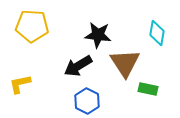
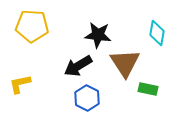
blue hexagon: moved 3 px up
